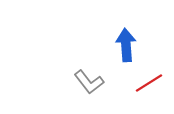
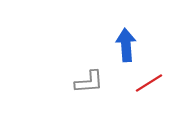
gray L-shape: rotated 56 degrees counterclockwise
